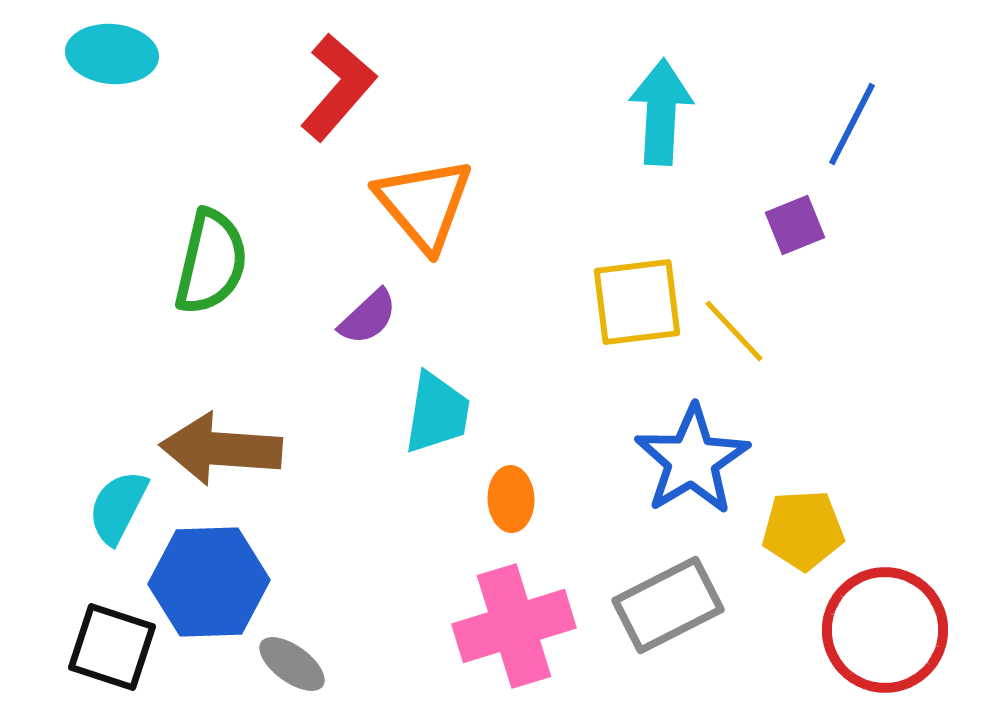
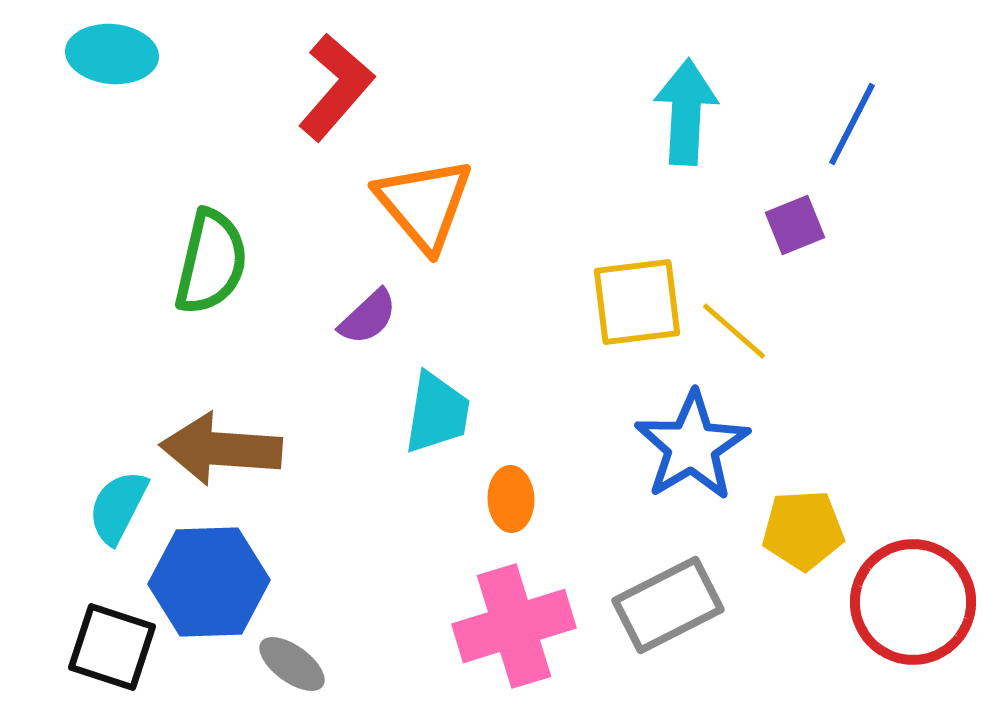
red L-shape: moved 2 px left
cyan arrow: moved 25 px right
yellow line: rotated 6 degrees counterclockwise
blue star: moved 14 px up
red circle: moved 28 px right, 28 px up
